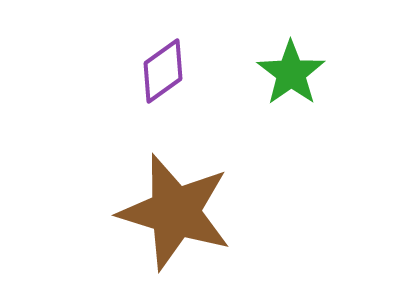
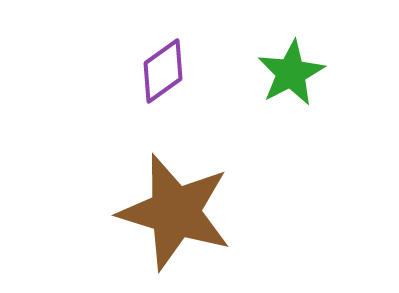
green star: rotated 8 degrees clockwise
